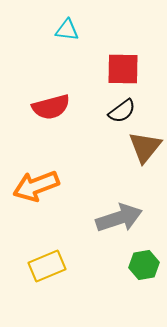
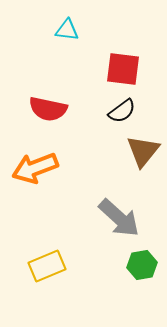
red square: rotated 6 degrees clockwise
red semicircle: moved 3 px left, 2 px down; rotated 27 degrees clockwise
brown triangle: moved 2 px left, 4 px down
orange arrow: moved 1 px left, 18 px up
gray arrow: rotated 60 degrees clockwise
green hexagon: moved 2 px left
